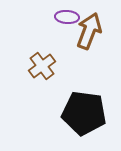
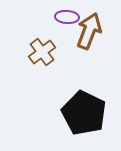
brown cross: moved 14 px up
black pentagon: rotated 18 degrees clockwise
